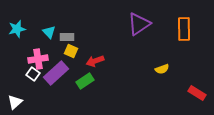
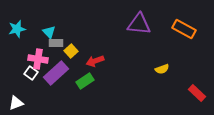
purple triangle: rotated 40 degrees clockwise
orange rectangle: rotated 60 degrees counterclockwise
gray rectangle: moved 11 px left, 6 px down
yellow square: rotated 24 degrees clockwise
pink cross: rotated 18 degrees clockwise
white square: moved 2 px left, 1 px up
red rectangle: rotated 12 degrees clockwise
white triangle: moved 1 px right, 1 px down; rotated 21 degrees clockwise
